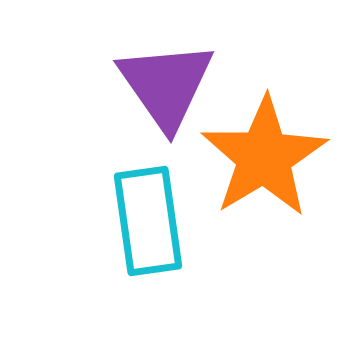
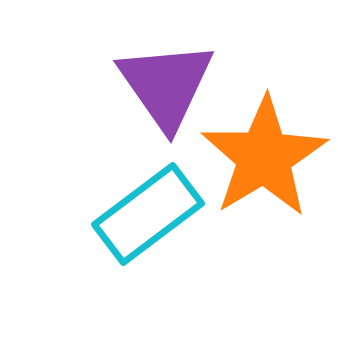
cyan rectangle: moved 7 px up; rotated 61 degrees clockwise
